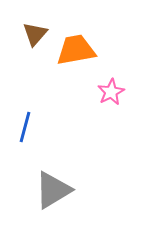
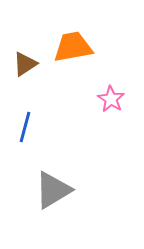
brown triangle: moved 10 px left, 30 px down; rotated 16 degrees clockwise
orange trapezoid: moved 3 px left, 3 px up
pink star: moved 7 px down; rotated 12 degrees counterclockwise
